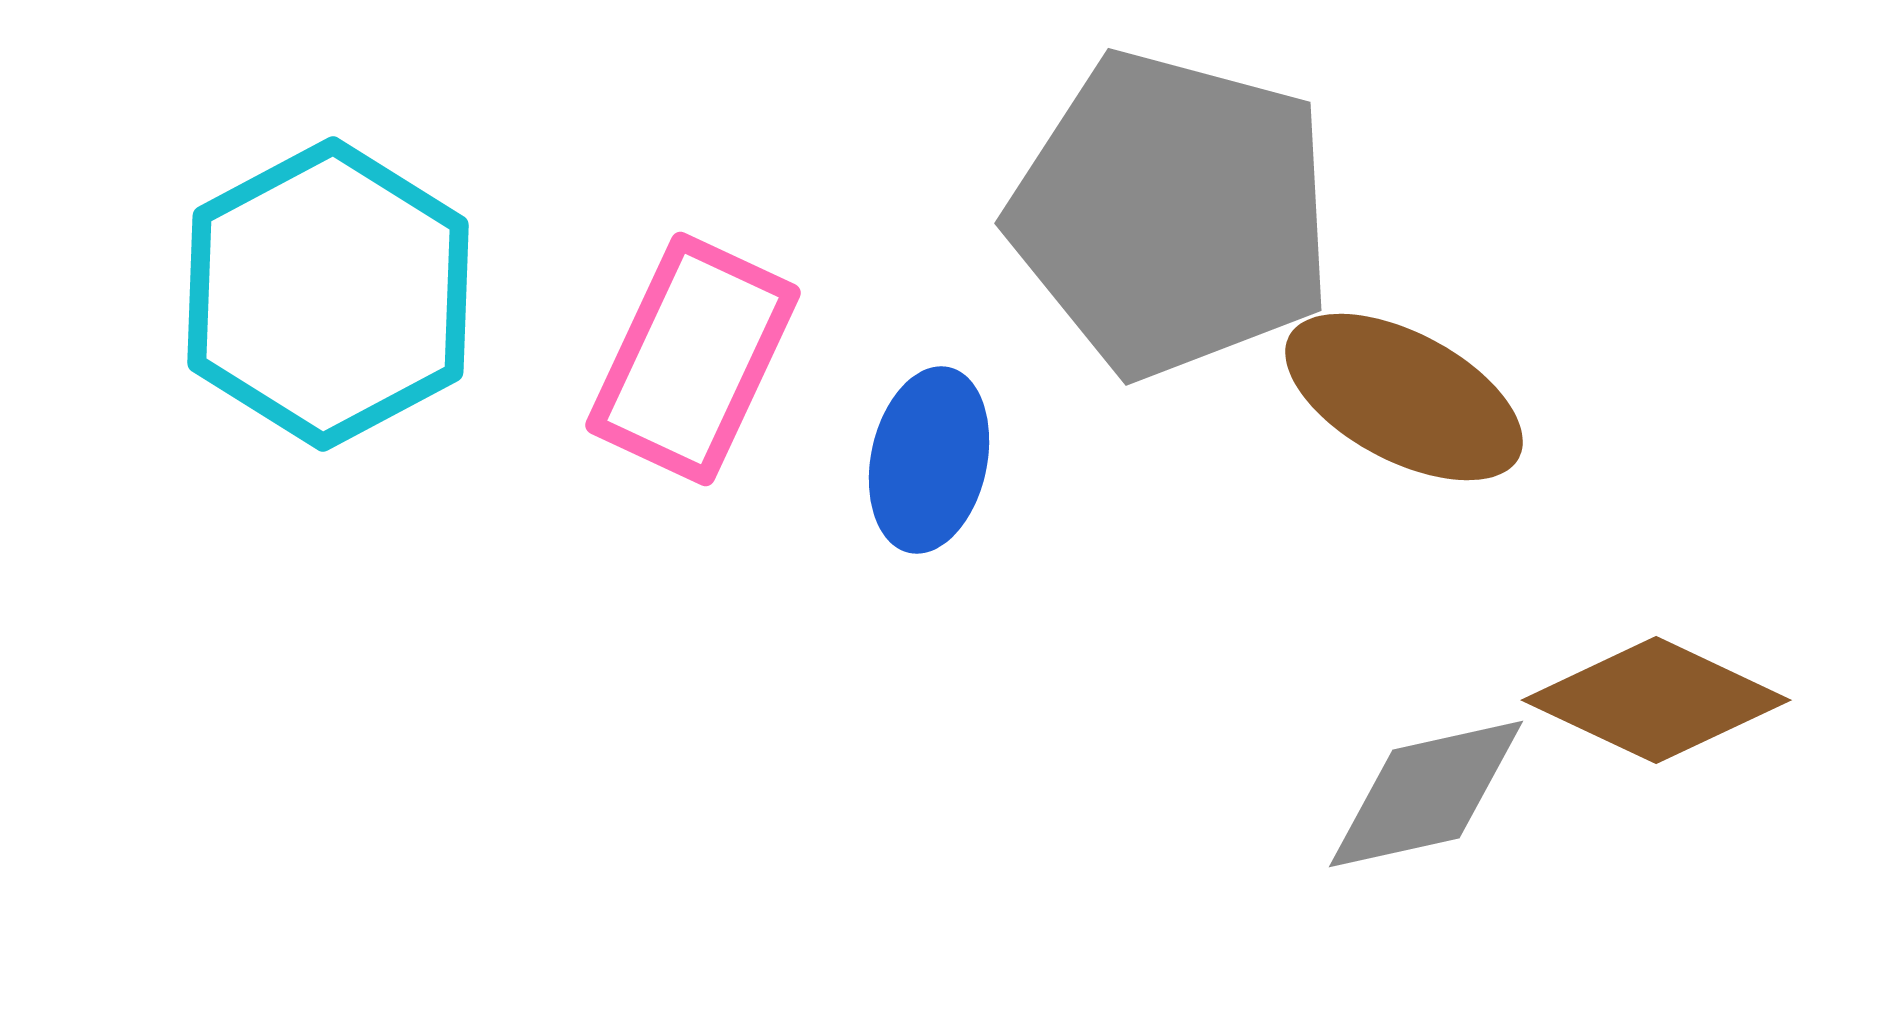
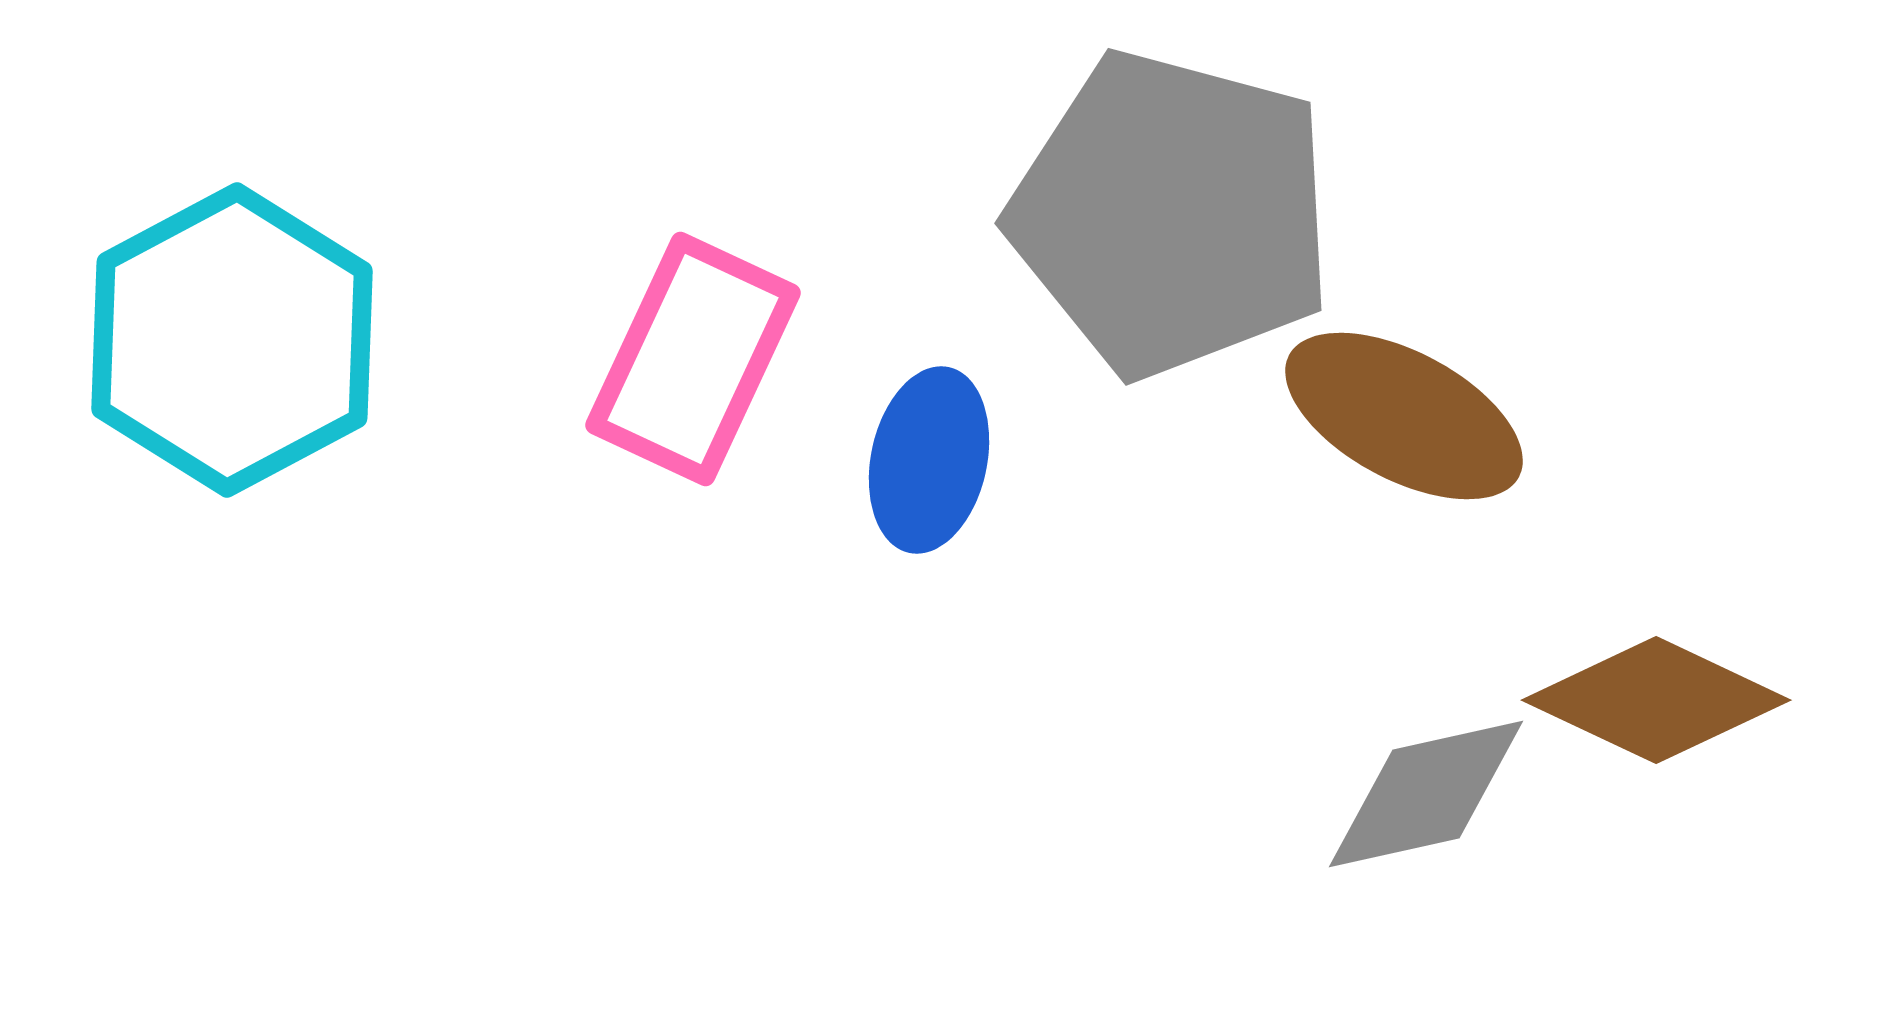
cyan hexagon: moved 96 px left, 46 px down
brown ellipse: moved 19 px down
